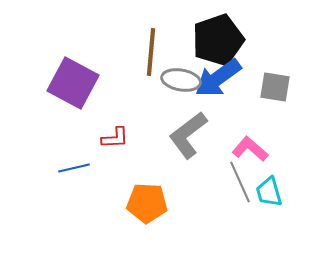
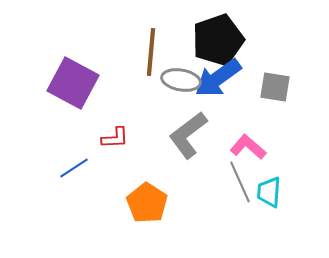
pink L-shape: moved 2 px left, 2 px up
blue line: rotated 20 degrees counterclockwise
cyan trapezoid: rotated 20 degrees clockwise
orange pentagon: rotated 30 degrees clockwise
